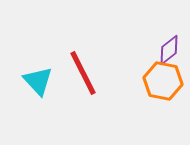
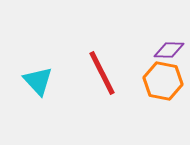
purple diamond: rotated 40 degrees clockwise
red line: moved 19 px right
